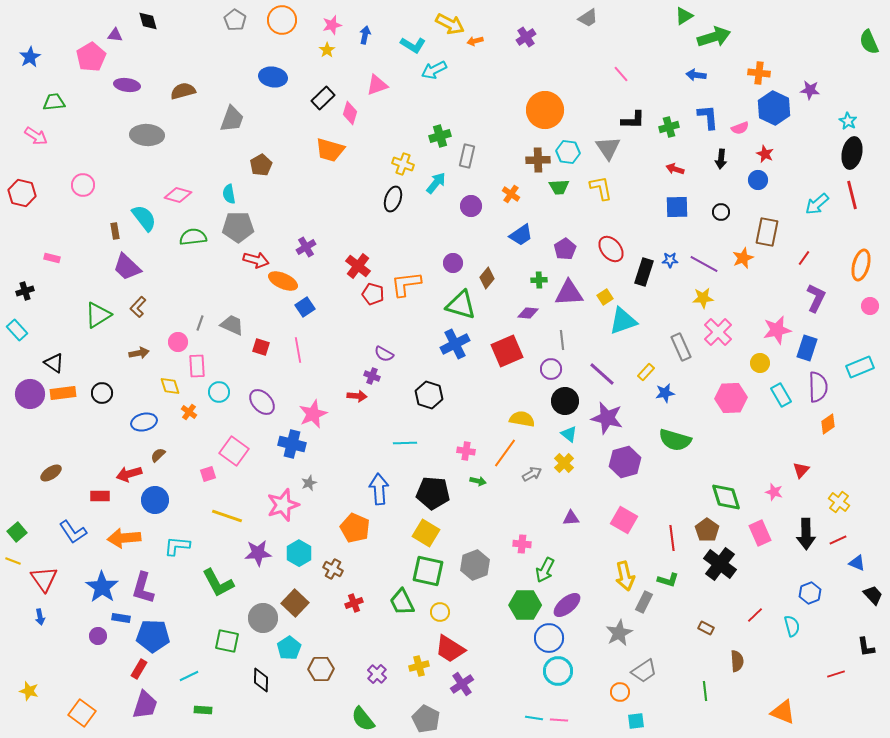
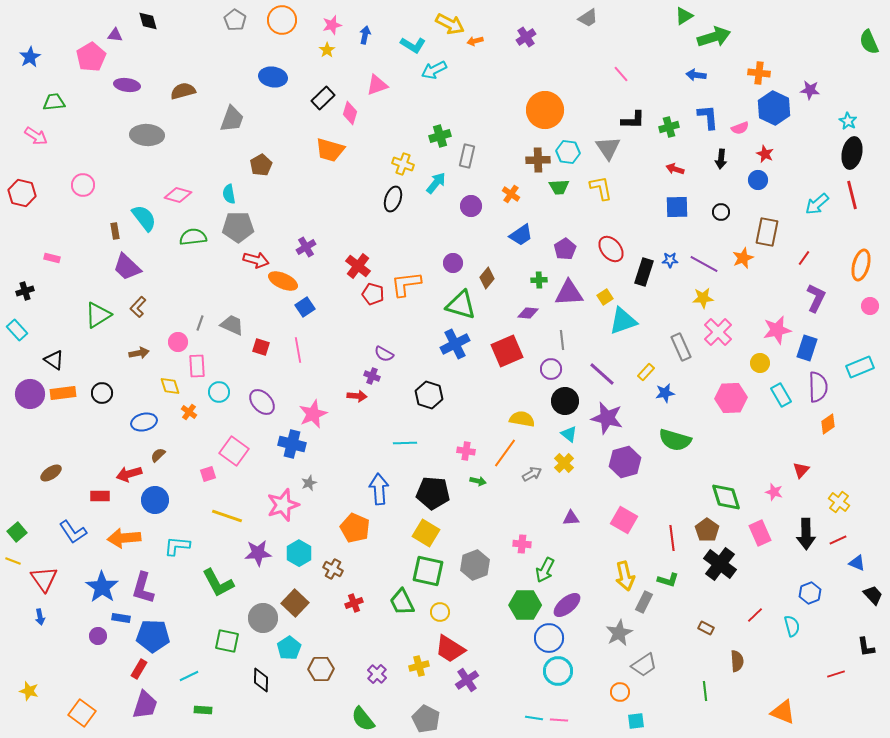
black triangle at (54, 363): moved 3 px up
gray trapezoid at (644, 671): moved 6 px up
purple cross at (462, 684): moved 5 px right, 4 px up
